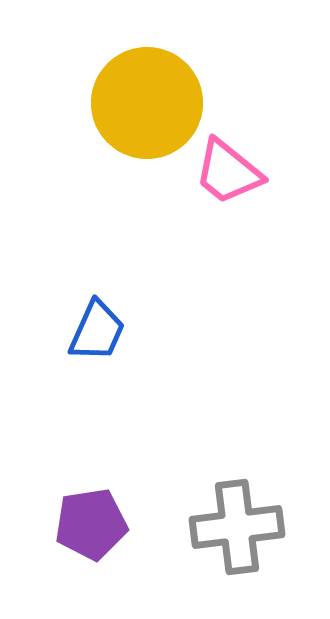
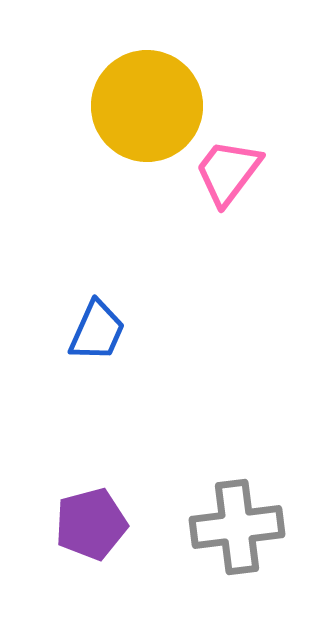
yellow circle: moved 3 px down
pink trapezoid: rotated 88 degrees clockwise
purple pentagon: rotated 6 degrees counterclockwise
